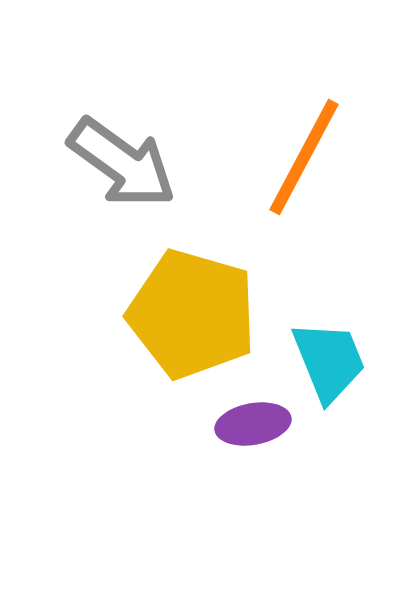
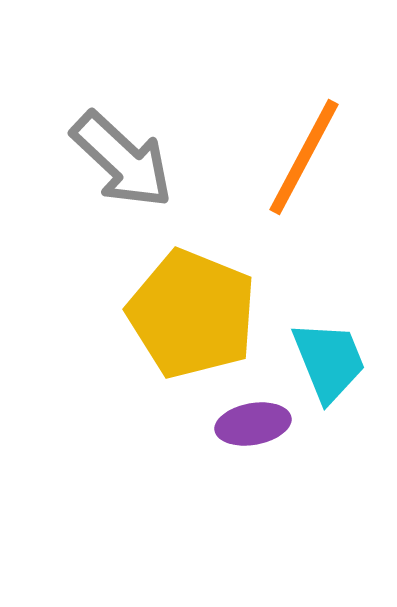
gray arrow: moved 3 px up; rotated 7 degrees clockwise
yellow pentagon: rotated 6 degrees clockwise
